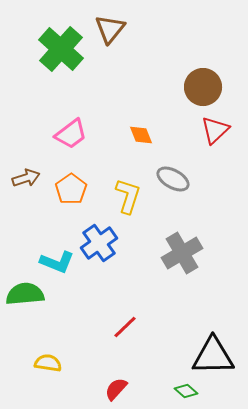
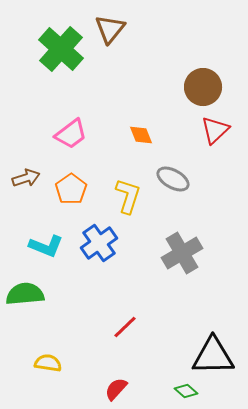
cyan L-shape: moved 11 px left, 16 px up
